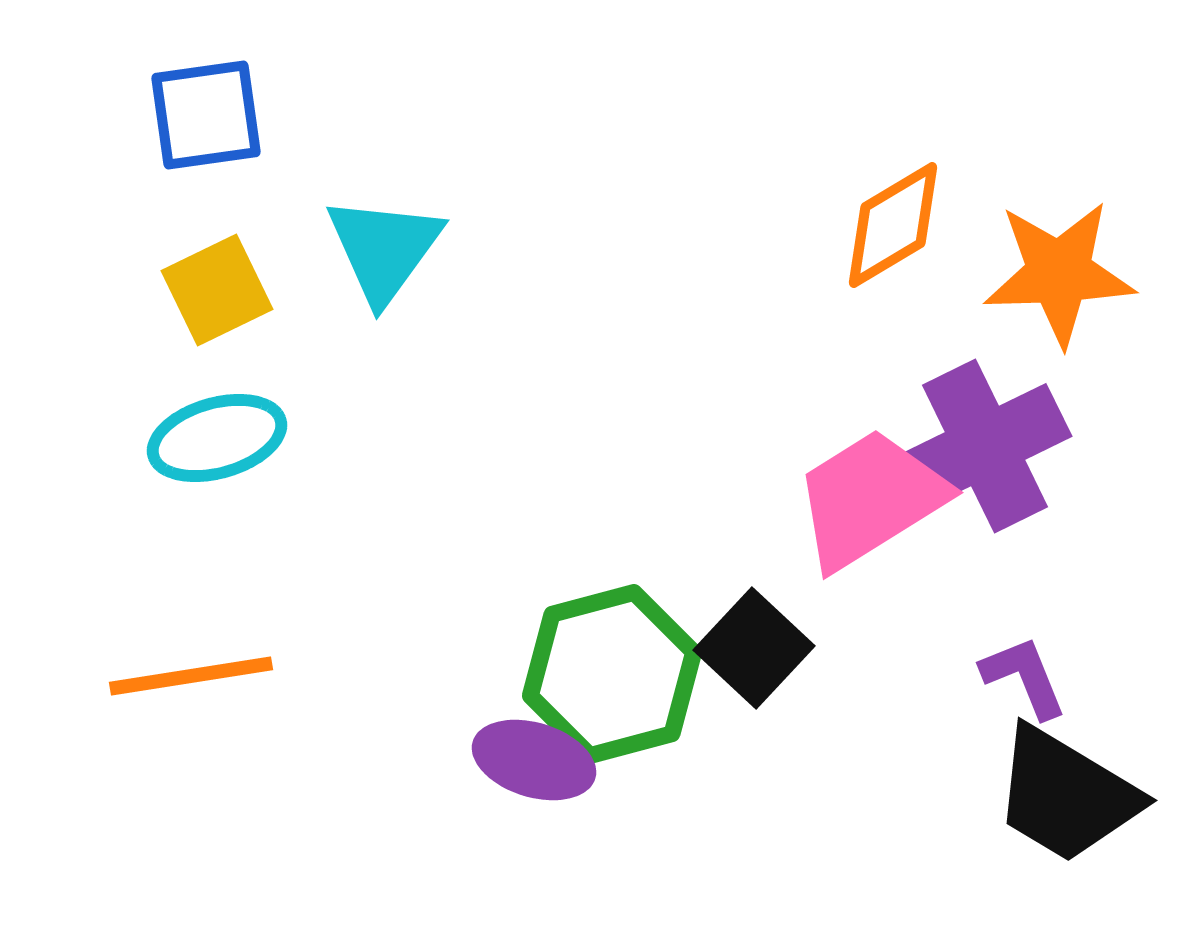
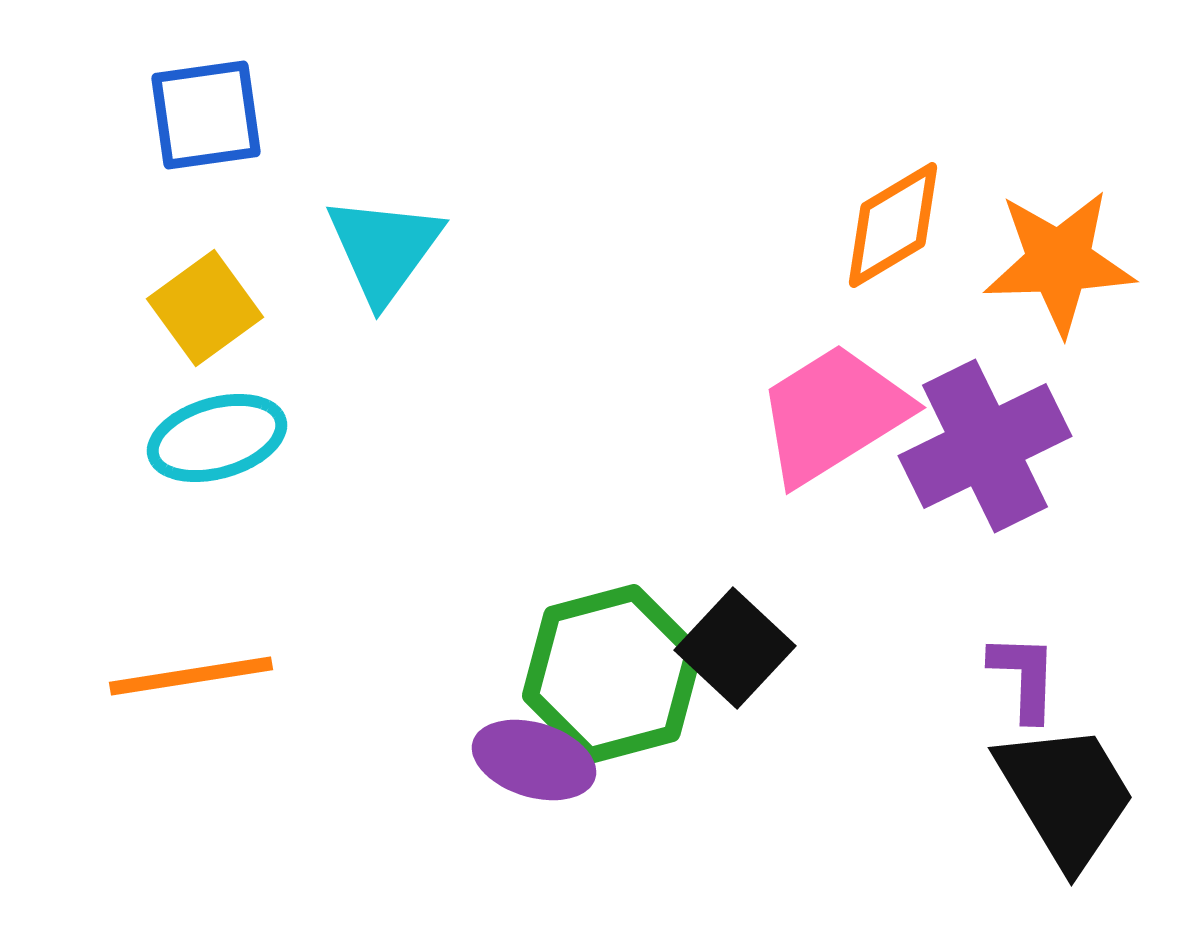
orange star: moved 11 px up
yellow square: moved 12 px left, 18 px down; rotated 10 degrees counterclockwise
pink trapezoid: moved 37 px left, 85 px up
black square: moved 19 px left
purple L-shape: rotated 24 degrees clockwise
black trapezoid: rotated 152 degrees counterclockwise
